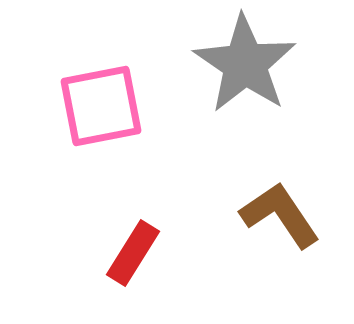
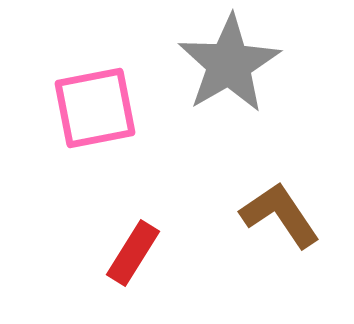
gray star: moved 16 px left; rotated 8 degrees clockwise
pink square: moved 6 px left, 2 px down
